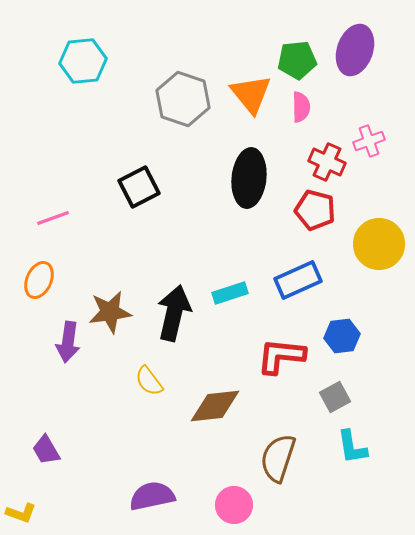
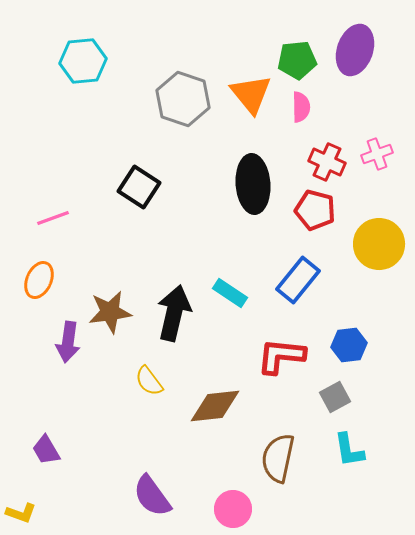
pink cross: moved 8 px right, 13 px down
black ellipse: moved 4 px right, 6 px down; rotated 10 degrees counterclockwise
black square: rotated 30 degrees counterclockwise
blue rectangle: rotated 27 degrees counterclockwise
cyan rectangle: rotated 52 degrees clockwise
blue hexagon: moved 7 px right, 9 px down
cyan L-shape: moved 3 px left, 3 px down
brown semicircle: rotated 6 degrees counterclockwise
purple semicircle: rotated 114 degrees counterclockwise
pink circle: moved 1 px left, 4 px down
